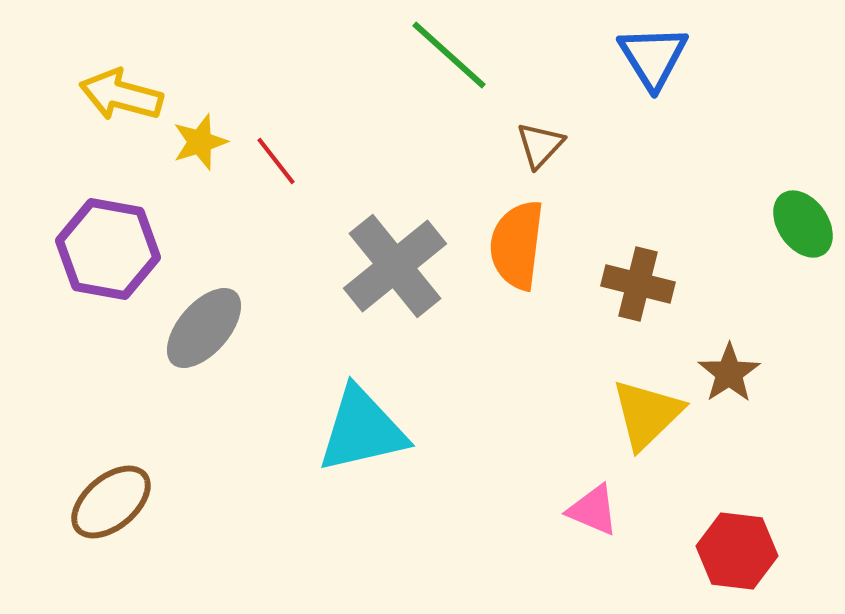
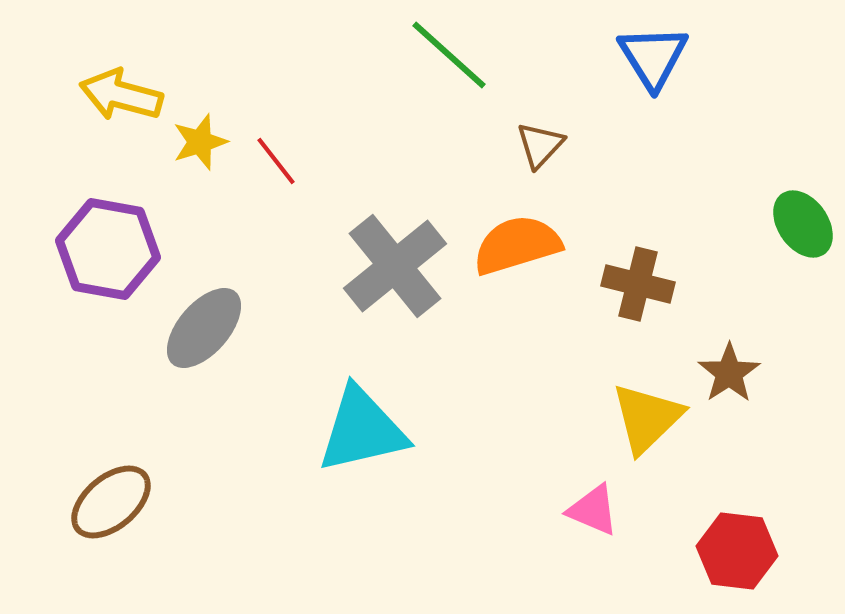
orange semicircle: rotated 66 degrees clockwise
yellow triangle: moved 4 px down
